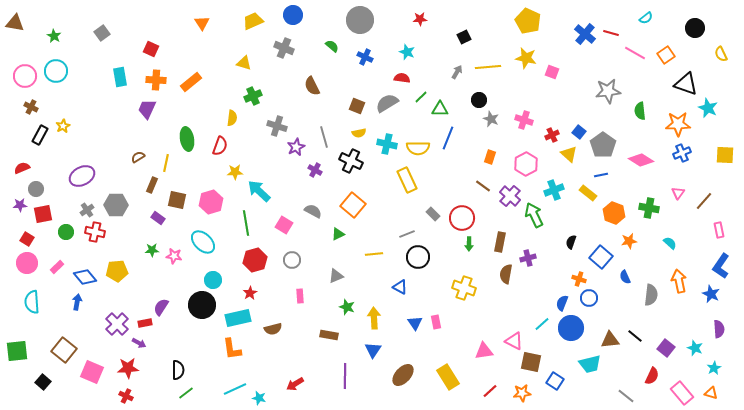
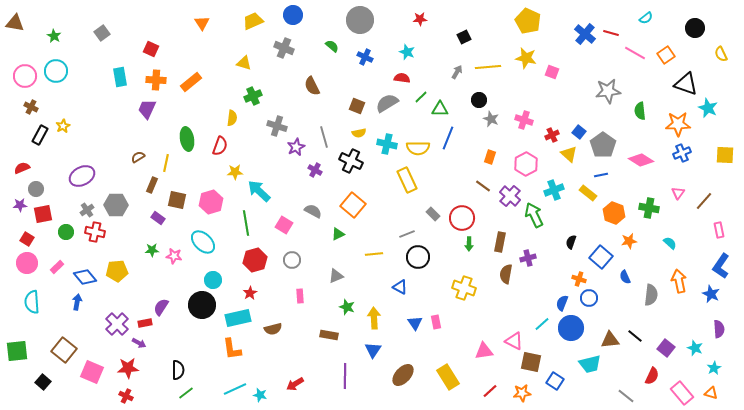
cyan star at (259, 398): moved 1 px right, 3 px up
